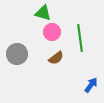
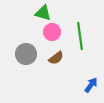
green line: moved 2 px up
gray circle: moved 9 px right
